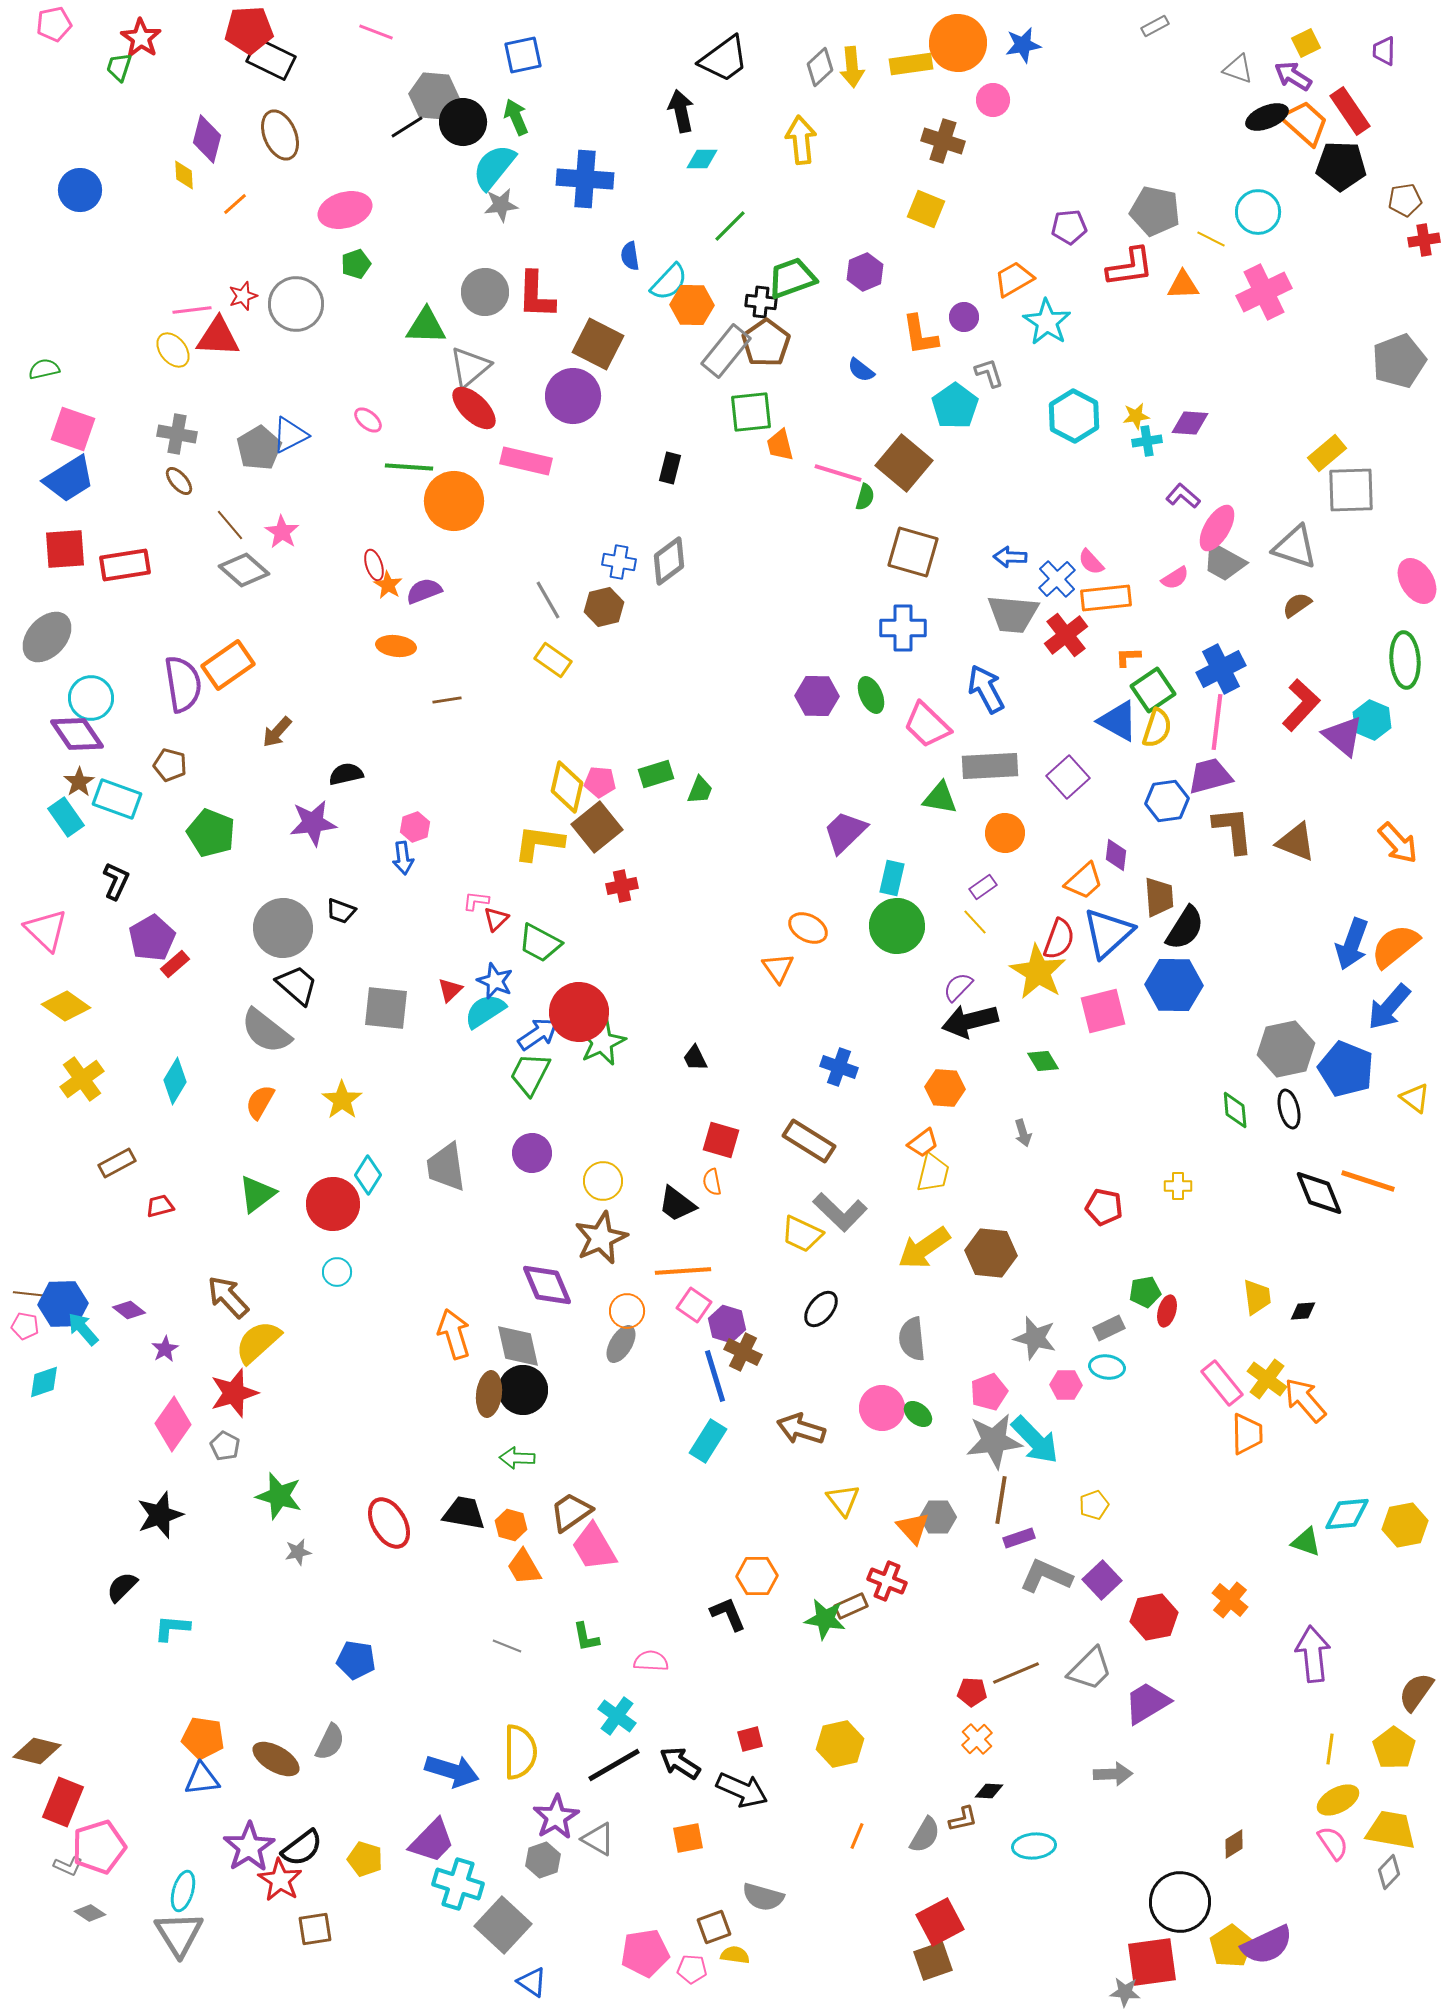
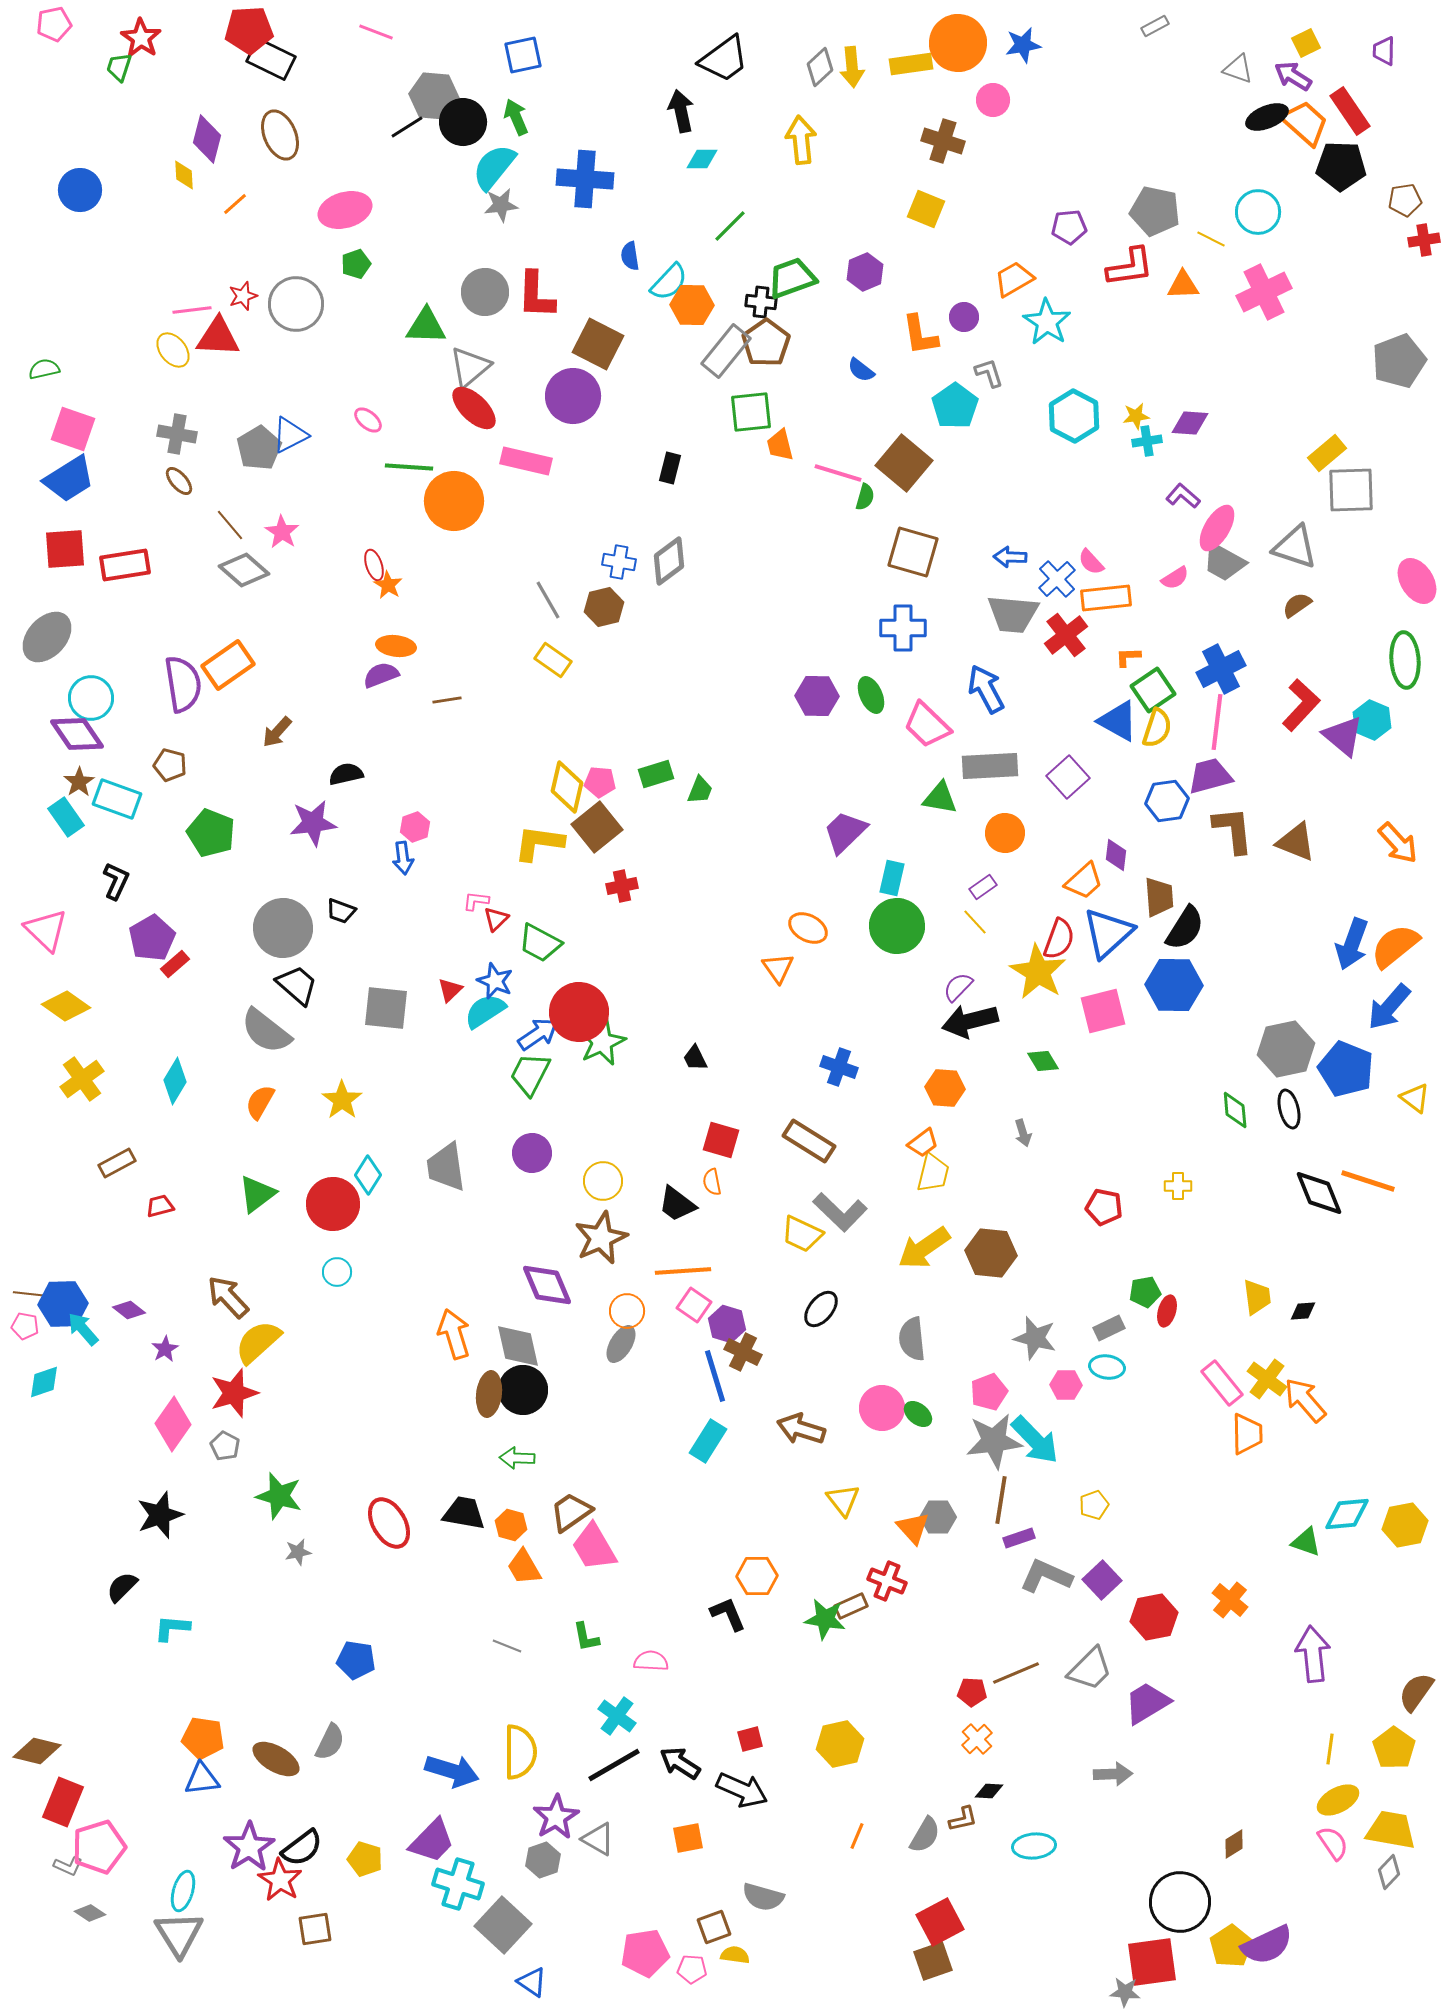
purple semicircle at (424, 591): moved 43 px left, 84 px down
